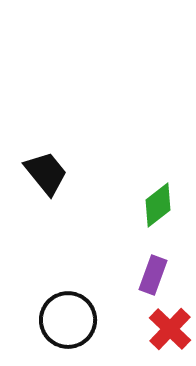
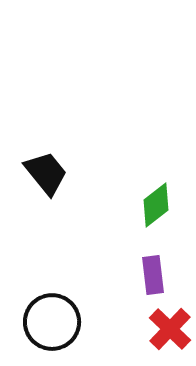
green diamond: moved 2 px left
purple rectangle: rotated 27 degrees counterclockwise
black circle: moved 16 px left, 2 px down
